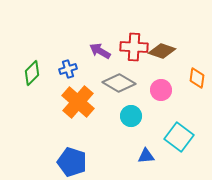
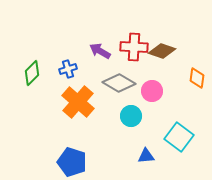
pink circle: moved 9 px left, 1 px down
